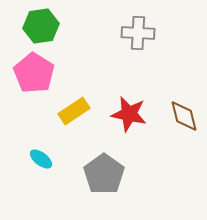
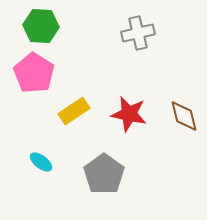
green hexagon: rotated 12 degrees clockwise
gray cross: rotated 16 degrees counterclockwise
cyan ellipse: moved 3 px down
